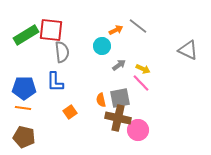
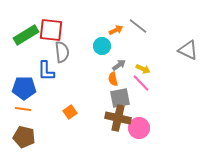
blue L-shape: moved 9 px left, 11 px up
orange semicircle: moved 12 px right, 21 px up
orange line: moved 1 px down
pink circle: moved 1 px right, 2 px up
